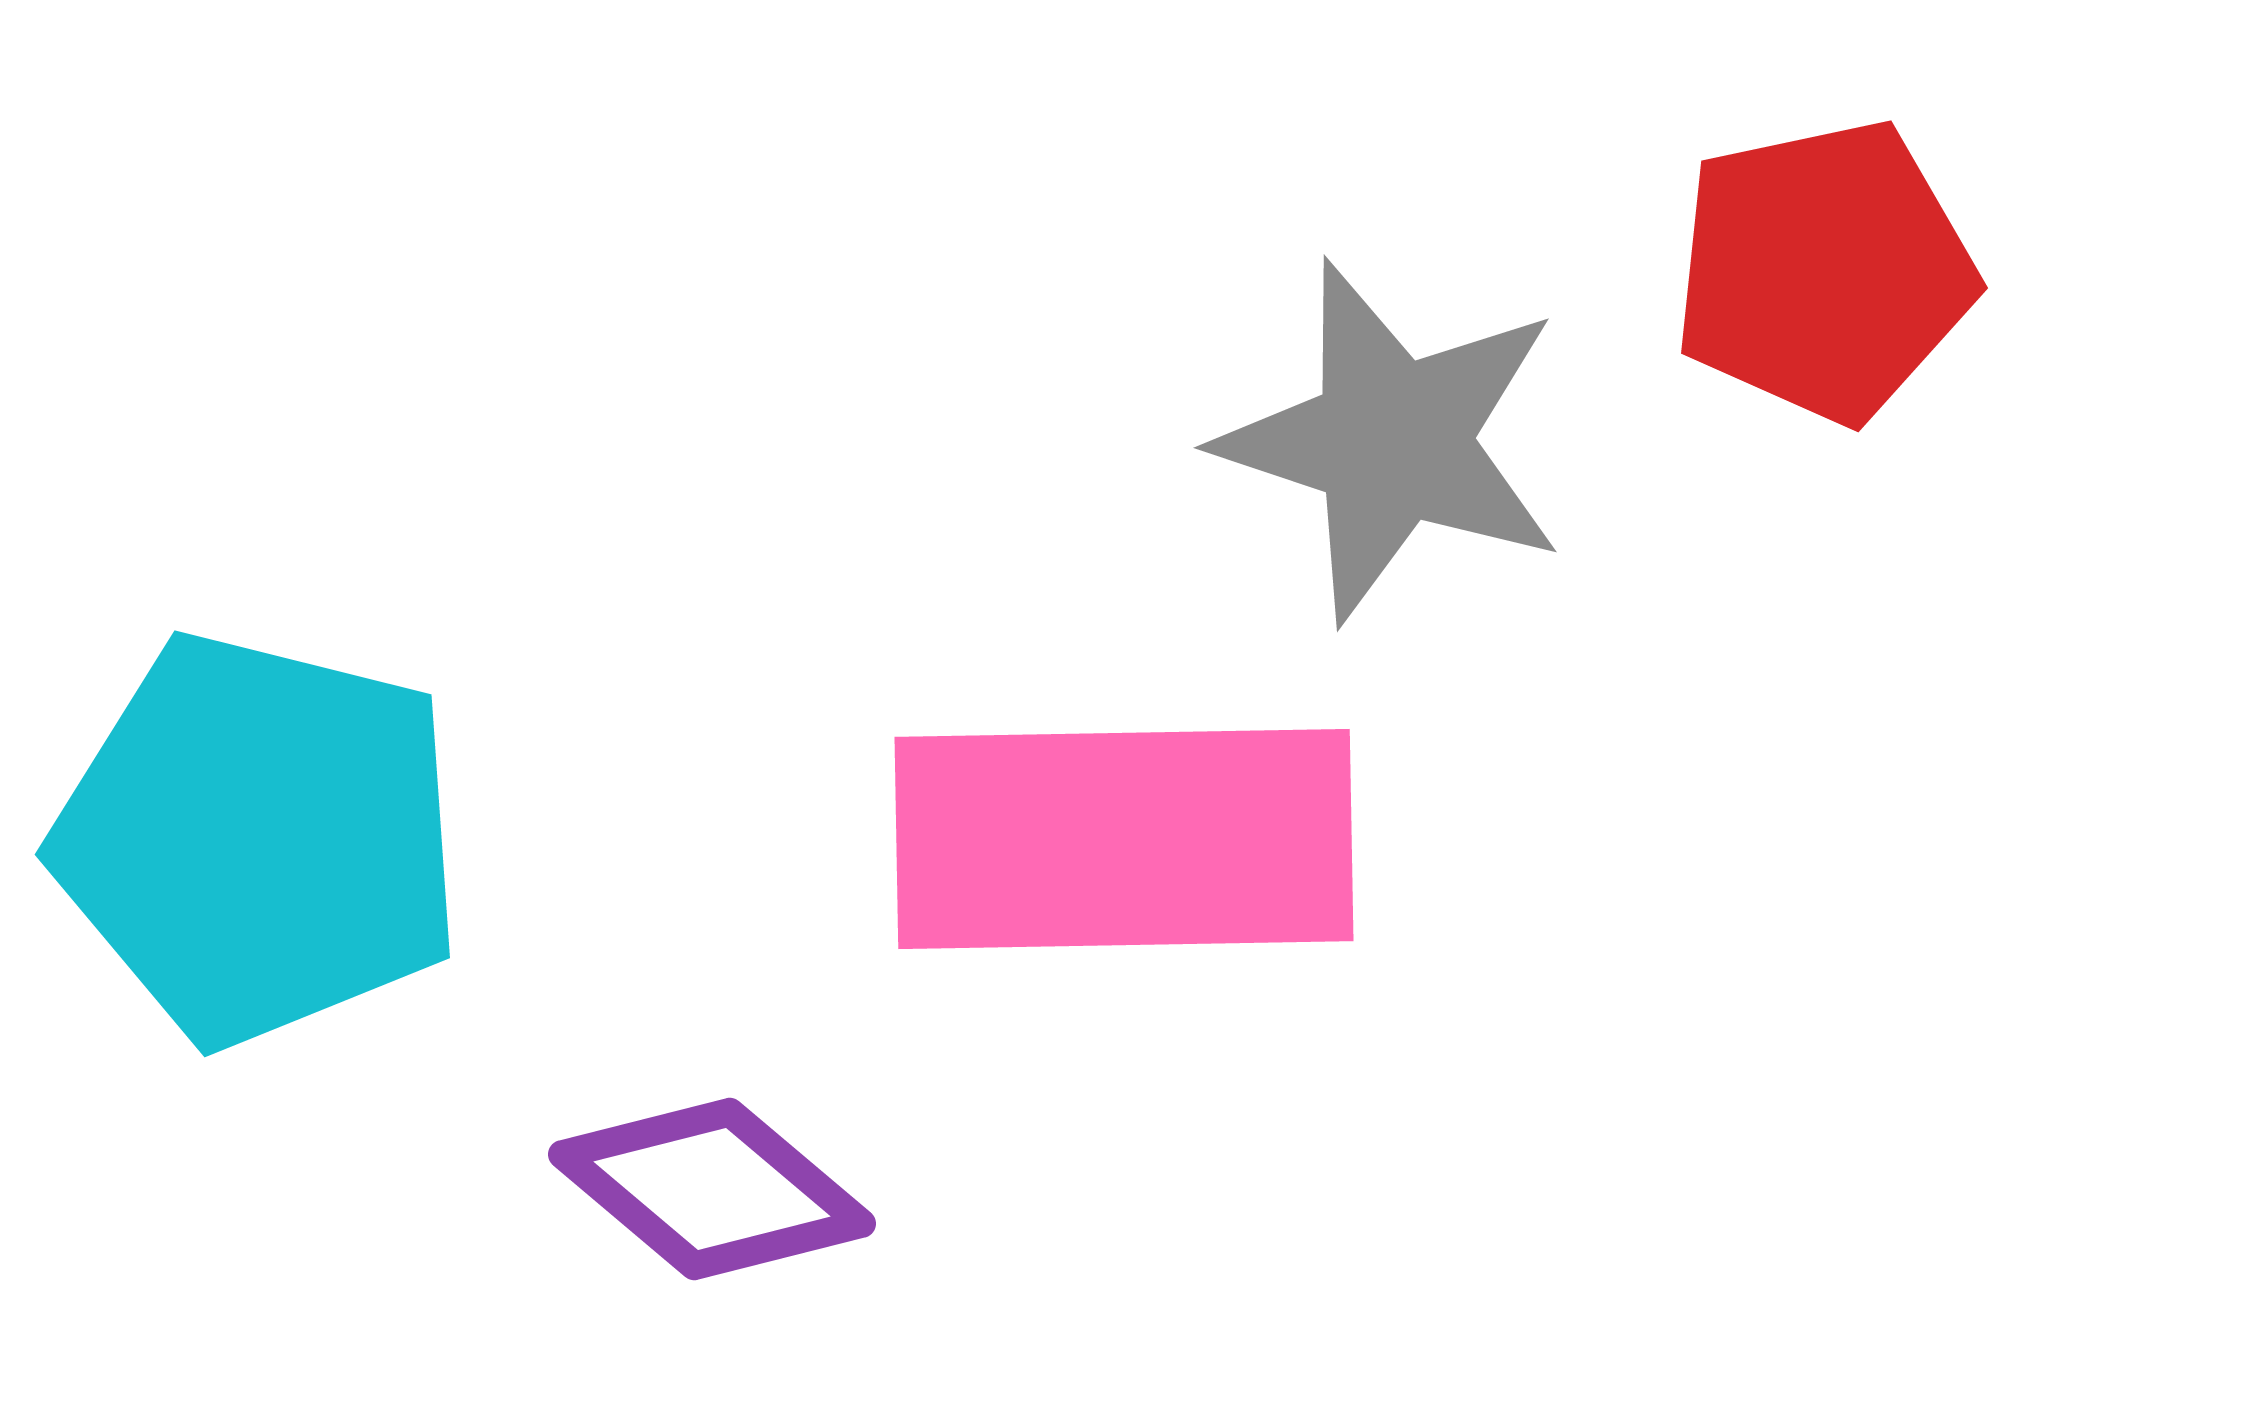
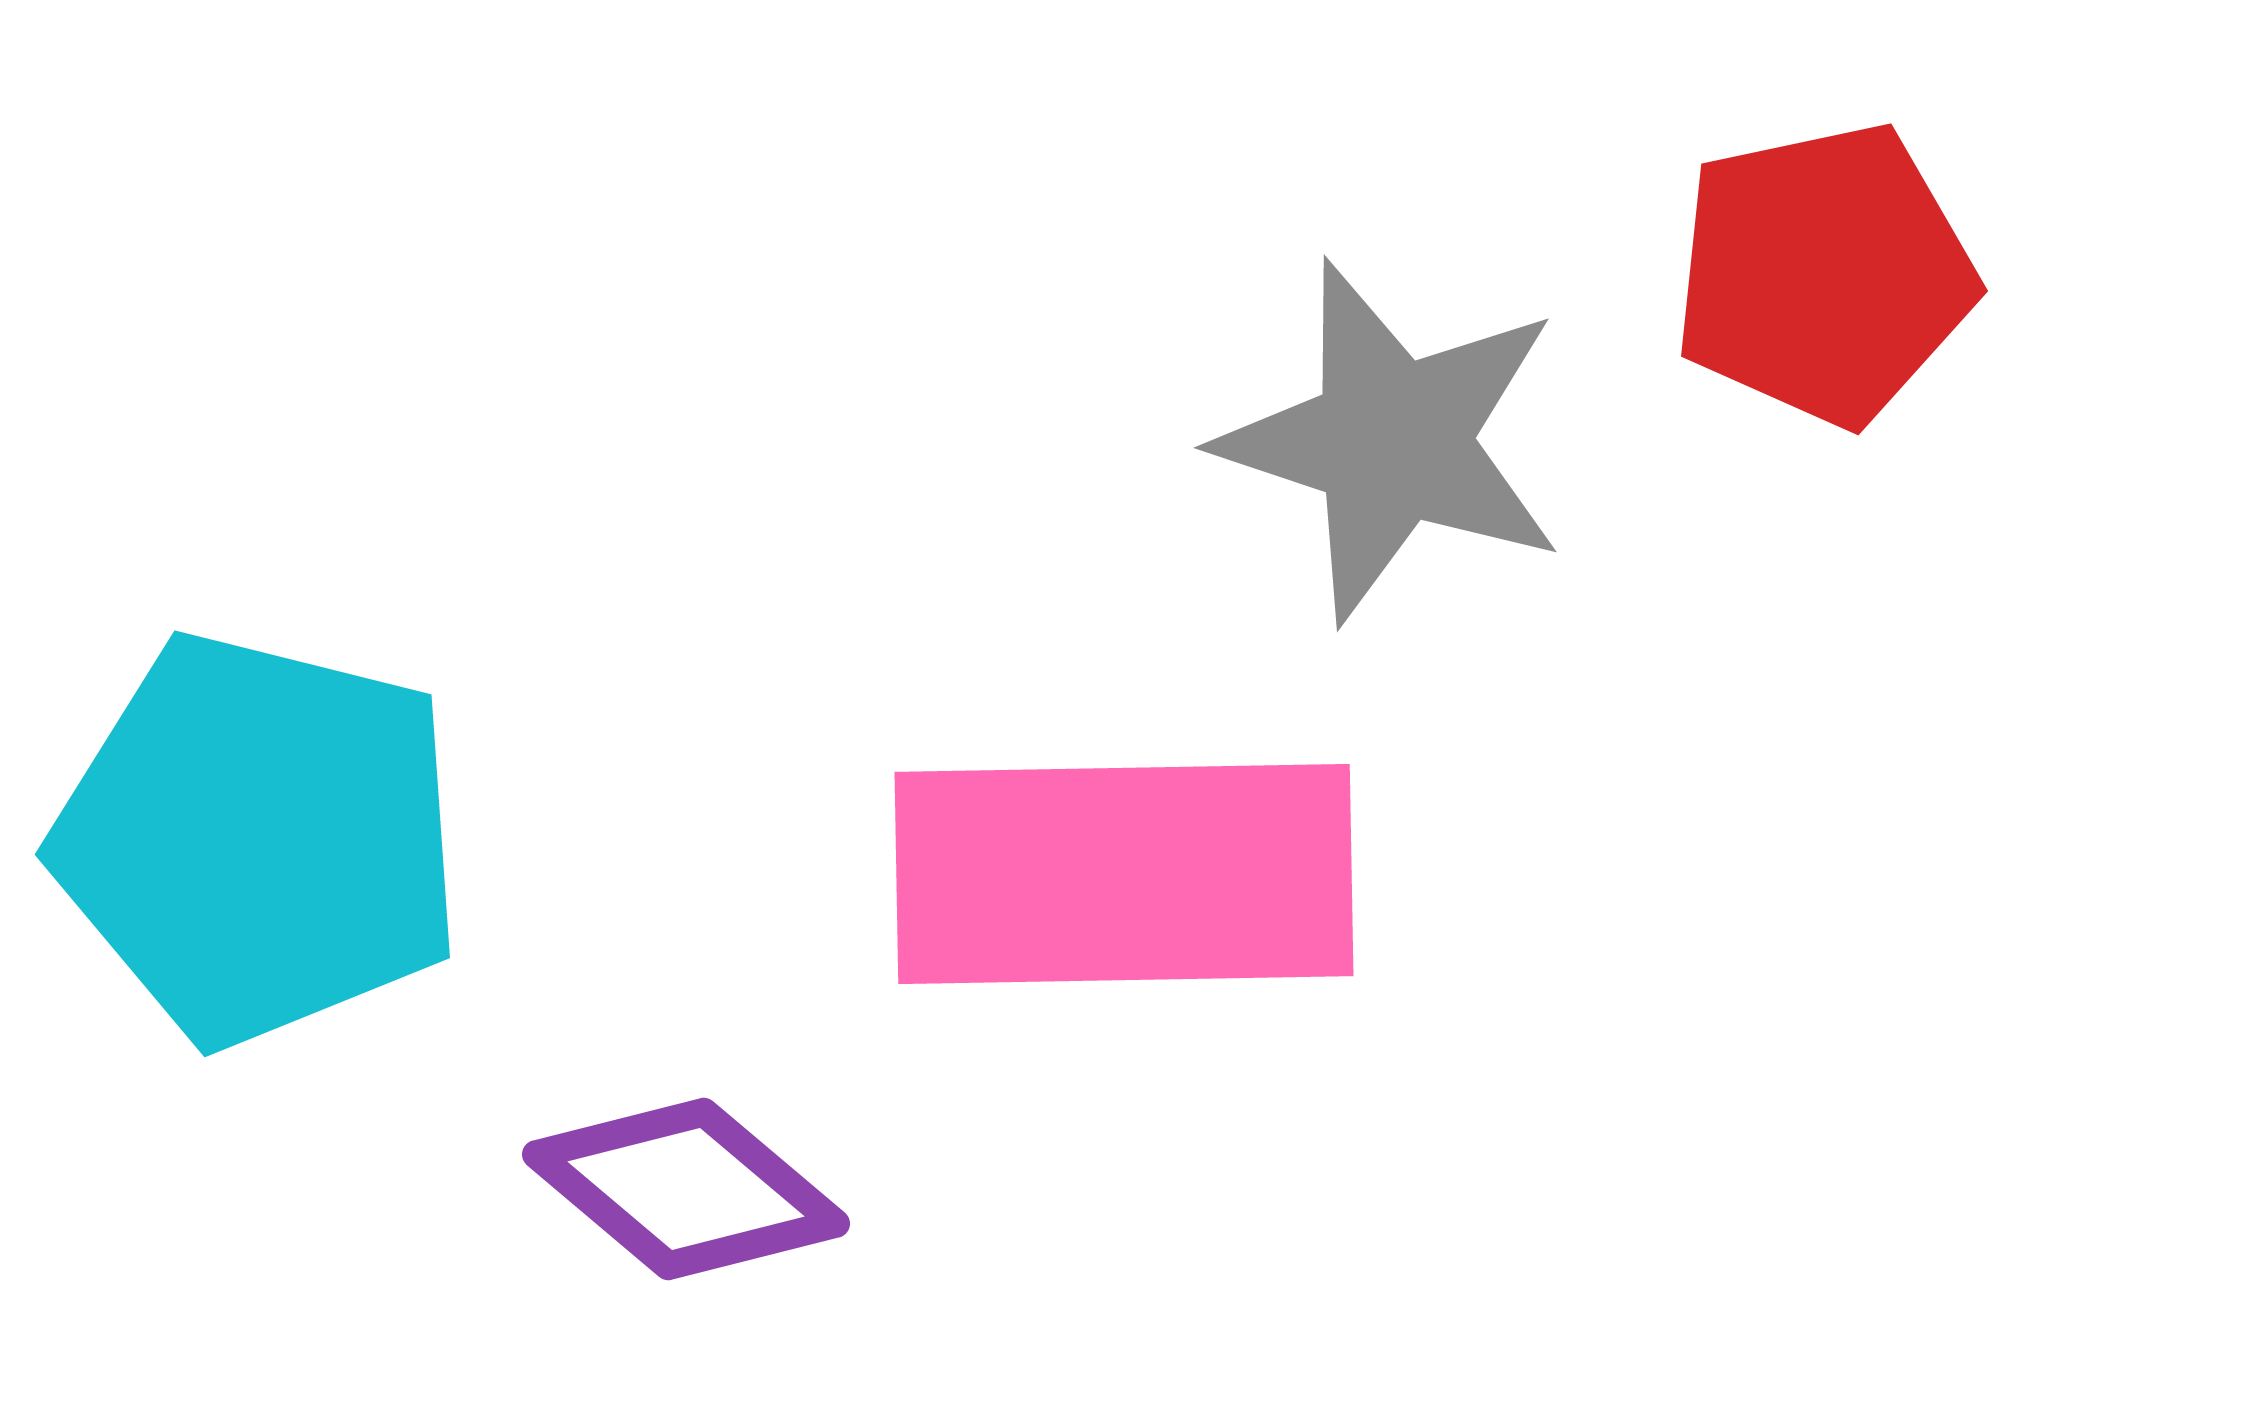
red pentagon: moved 3 px down
pink rectangle: moved 35 px down
purple diamond: moved 26 px left
